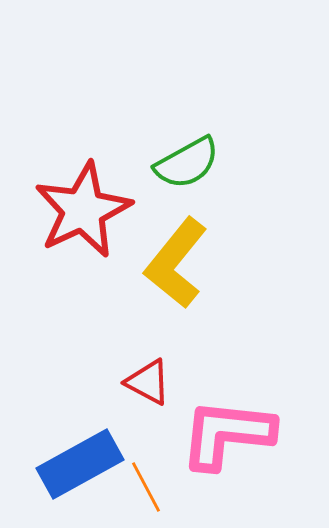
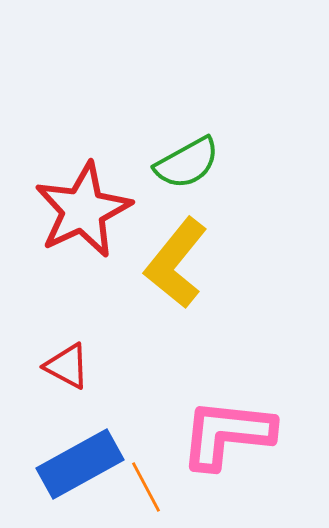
red triangle: moved 81 px left, 16 px up
